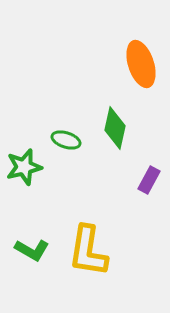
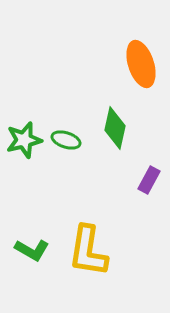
green star: moved 27 px up
